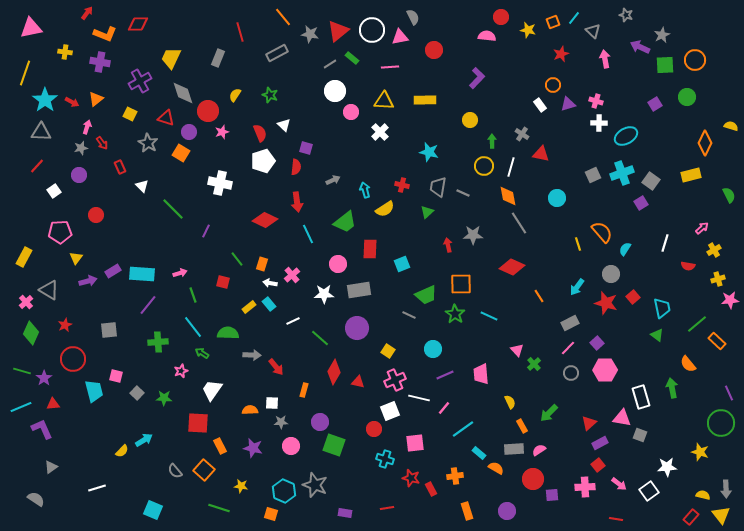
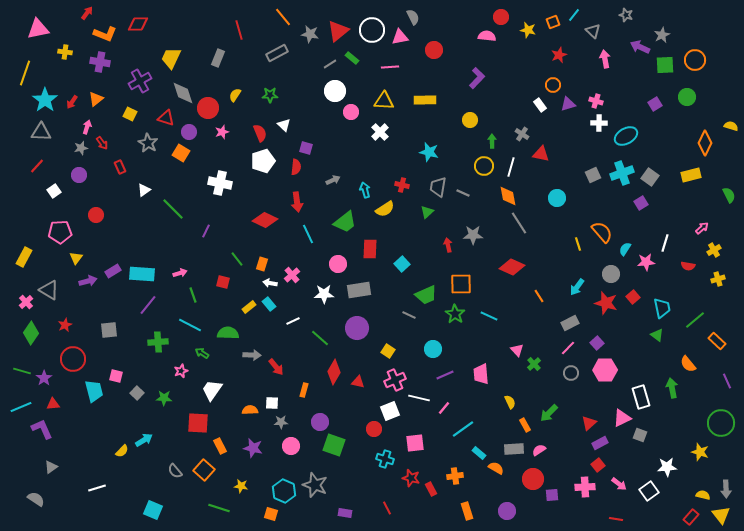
cyan line at (574, 18): moved 3 px up
pink triangle at (31, 28): moved 7 px right, 1 px down
red line at (240, 32): moved 1 px left, 2 px up
red star at (561, 54): moved 2 px left, 1 px down
green star at (270, 95): rotated 21 degrees counterclockwise
red arrow at (72, 102): rotated 96 degrees clockwise
red circle at (208, 111): moved 3 px up
gray square at (651, 181): moved 1 px left, 4 px up
white triangle at (142, 186): moved 2 px right, 4 px down; rotated 40 degrees clockwise
cyan square at (402, 264): rotated 21 degrees counterclockwise
pink star at (730, 300): moved 84 px left, 38 px up
green line at (697, 324): moved 2 px left, 4 px up
cyan line at (193, 327): moved 3 px left, 2 px up; rotated 25 degrees counterclockwise
green diamond at (31, 333): rotated 10 degrees clockwise
purple line at (729, 393): moved 2 px left, 12 px up
pink triangle at (622, 418): rotated 36 degrees counterclockwise
orange rectangle at (522, 426): moved 3 px right, 1 px up
red line at (387, 508): rotated 72 degrees clockwise
